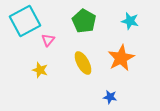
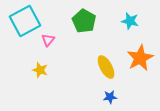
orange star: moved 19 px right
yellow ellipse: moved 23 px right, 4 px down
blue star: rotated 16 degrees counterclockwise
